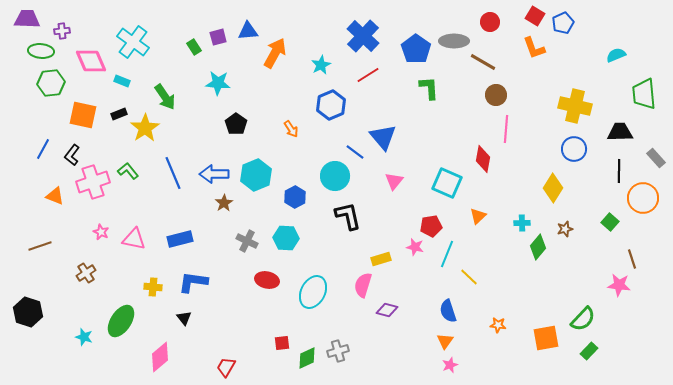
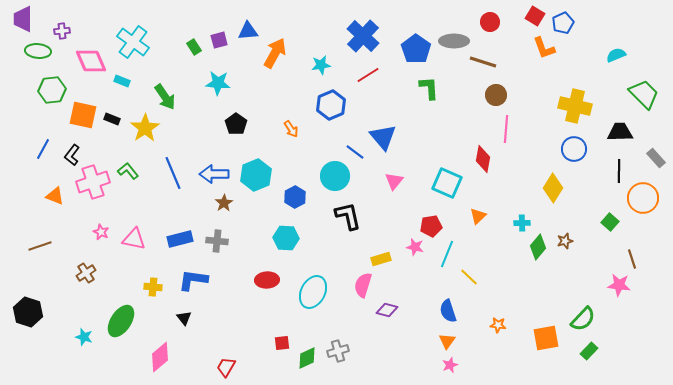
purple trapezoid at (27, 19): moved 4 px left; rotated 92 degrees counterclockwise
purple square at (218, 37): moved 1 px right, 3 px down
orange L-shape at (534, 48): moved 10 px right
green ellipse at (41, 51): moved 3 px left
brown line at (483, 62): rotated 12 degrees counterclockwise
cyan star at (321, 65): rotated 18 degrees clockwise
green hexagon at (51, 83): moved 1 px right, 7 px down
green trapezoid at (644, 94): rotated 140 degrees clockwise
black rectangle at (119, 114): moved 7 px left, 5 px down; rotated 42 degrees clockwise
brown star at (565, 229): moved 12 px down
gray cross at (247, 241): moved 30 px left; rotated 20 degrees counterclockwise
red ellipse at (267, 280): rotated 15 degrees counterclockwise
blue L-shape at (193, 282): moved 2 px up
orange triangle at (445, 341): moved 2 px right
